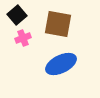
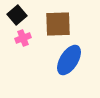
brown square: rotated 12 degrees counterclockwise
blue ellipse: moved 8 px right, 4 px up; rotated 32 degrees counterclockwise
